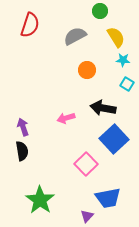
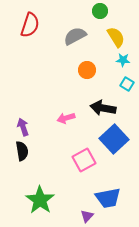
pink square: moved 2 px left, 4 px up; rotated 15 degrees clockwise
